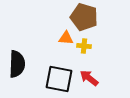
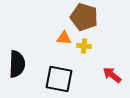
orange triangle: moved 2 px left
red arrow: moved 23 px right, 3 px up
